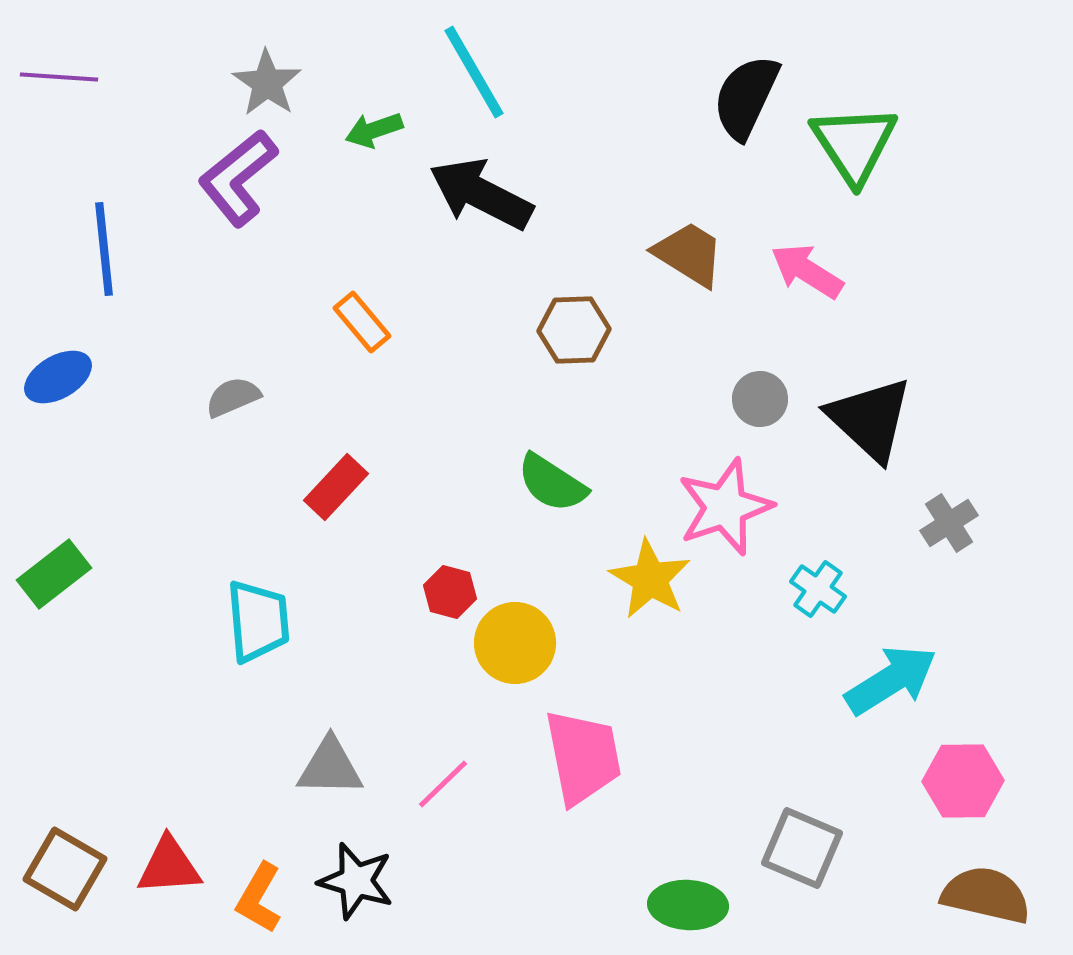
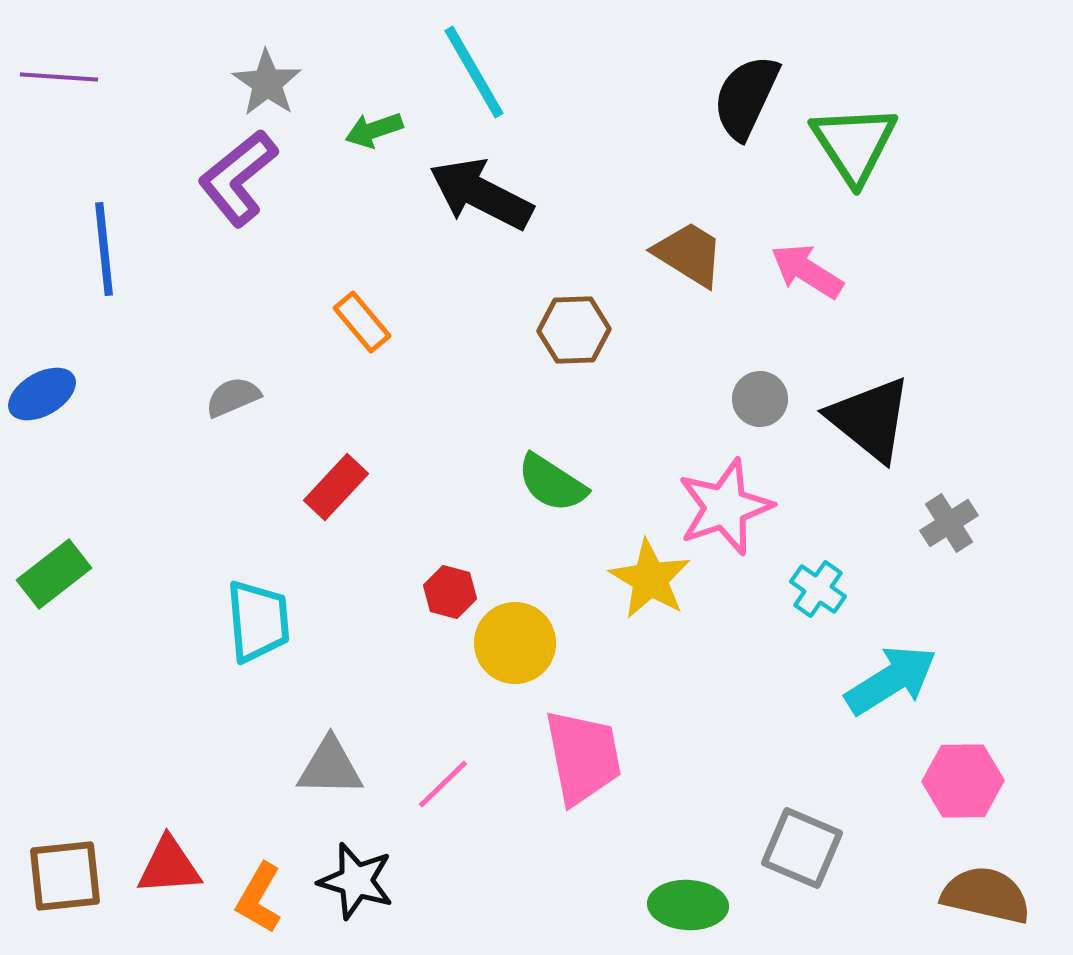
blue ellipse: moved 16 px left, 17 px down
black triangle: rotated 4 degrees counterclockwise
brown square: moved 7 px down; rotated 36 degrees counterclockwise
